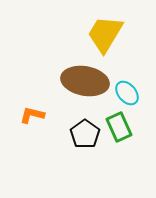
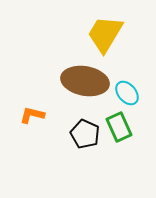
black pentagon: rotated 12 degrees counterclockwise
